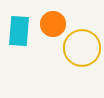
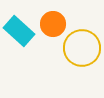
cyan rectangle: rotated 52 degrees counterclockwise
